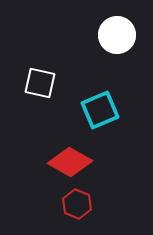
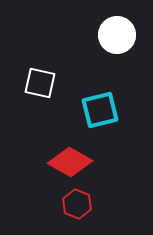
cyan square: rotated 9 degrees clockwise
